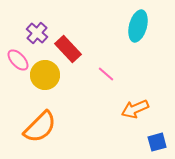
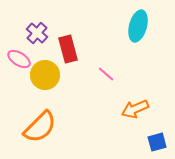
red rectangle: rotated 28 degrees clockwise
pink ellipse: moved 1 px right, 1 px up; rotated 15 degrees counterclockwise
